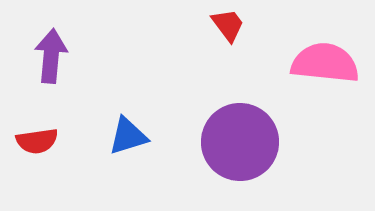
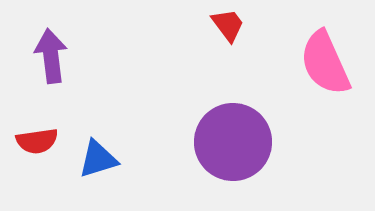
purple arrow: rotated 12 degrees counterclockwise
pink semicircle: rotated 120 degrees counterclockwise
blue triangle: moved 30 px left, 23 px down
purple circle: moved 7 px left
